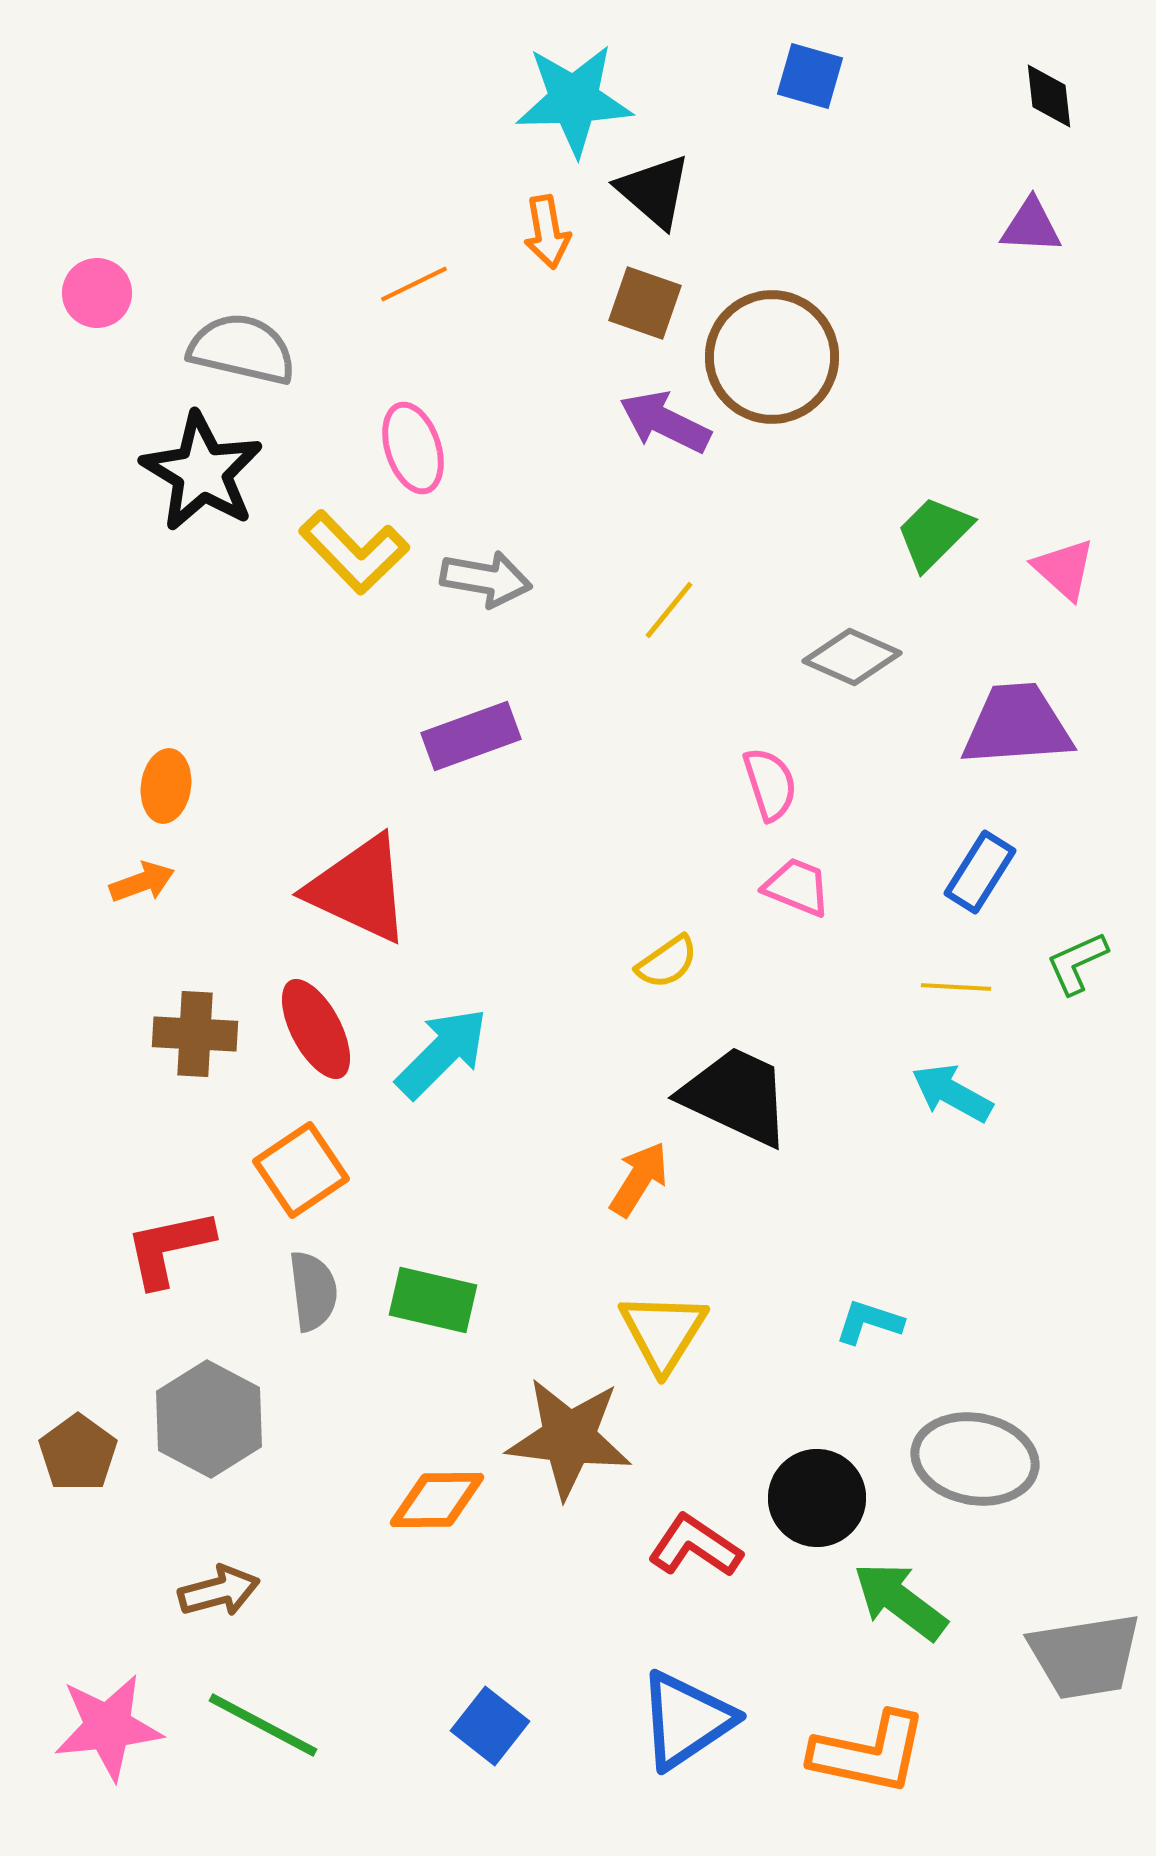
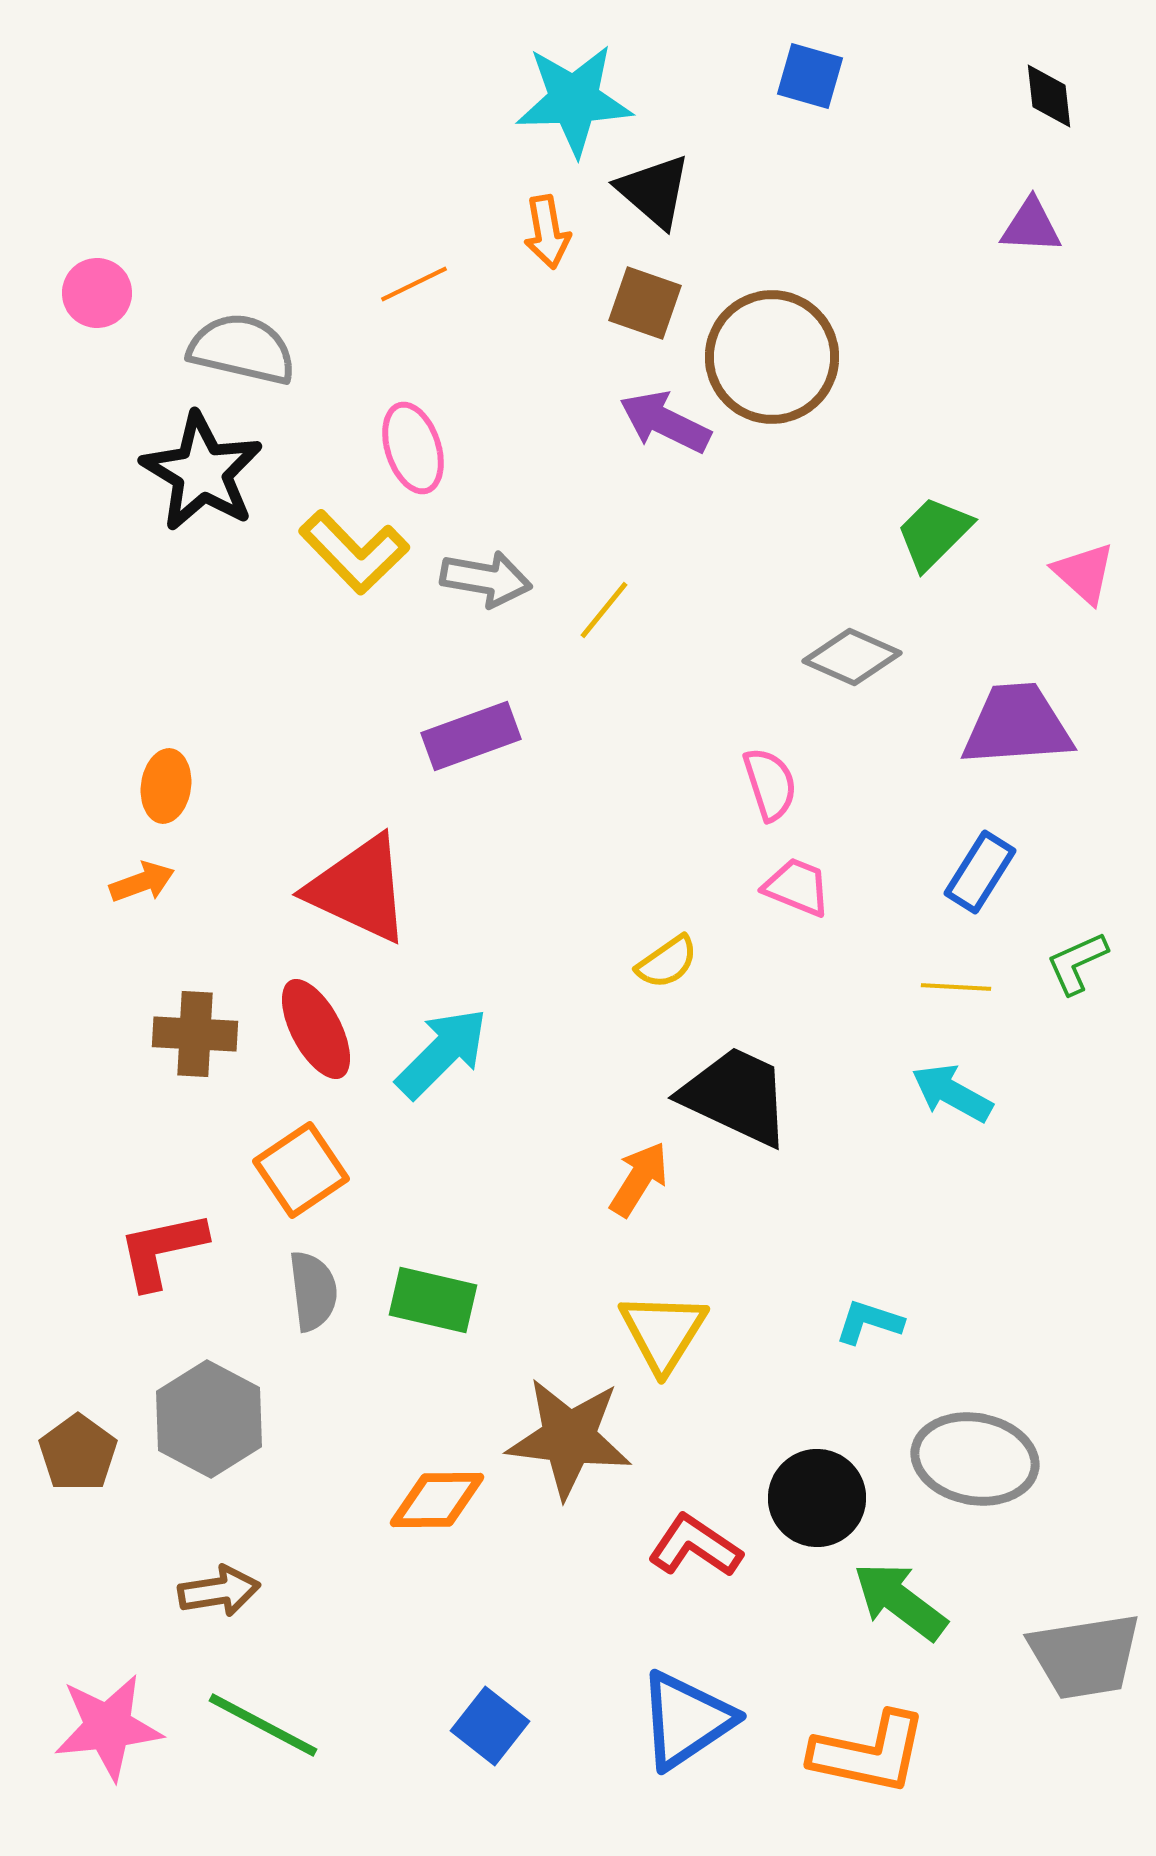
pink triangle at (1064, 569): moved 20 px right, 4 px down
yellow line at (669, 610): moved 65 px left
red L-shape at (169, 1248): moved 7 px left, 2 px down
brown arrow at (219, 1591): rotated 6 degrees clockwise
